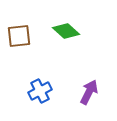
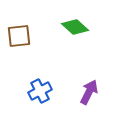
green diamond: moved 9 px right, 4 px up
